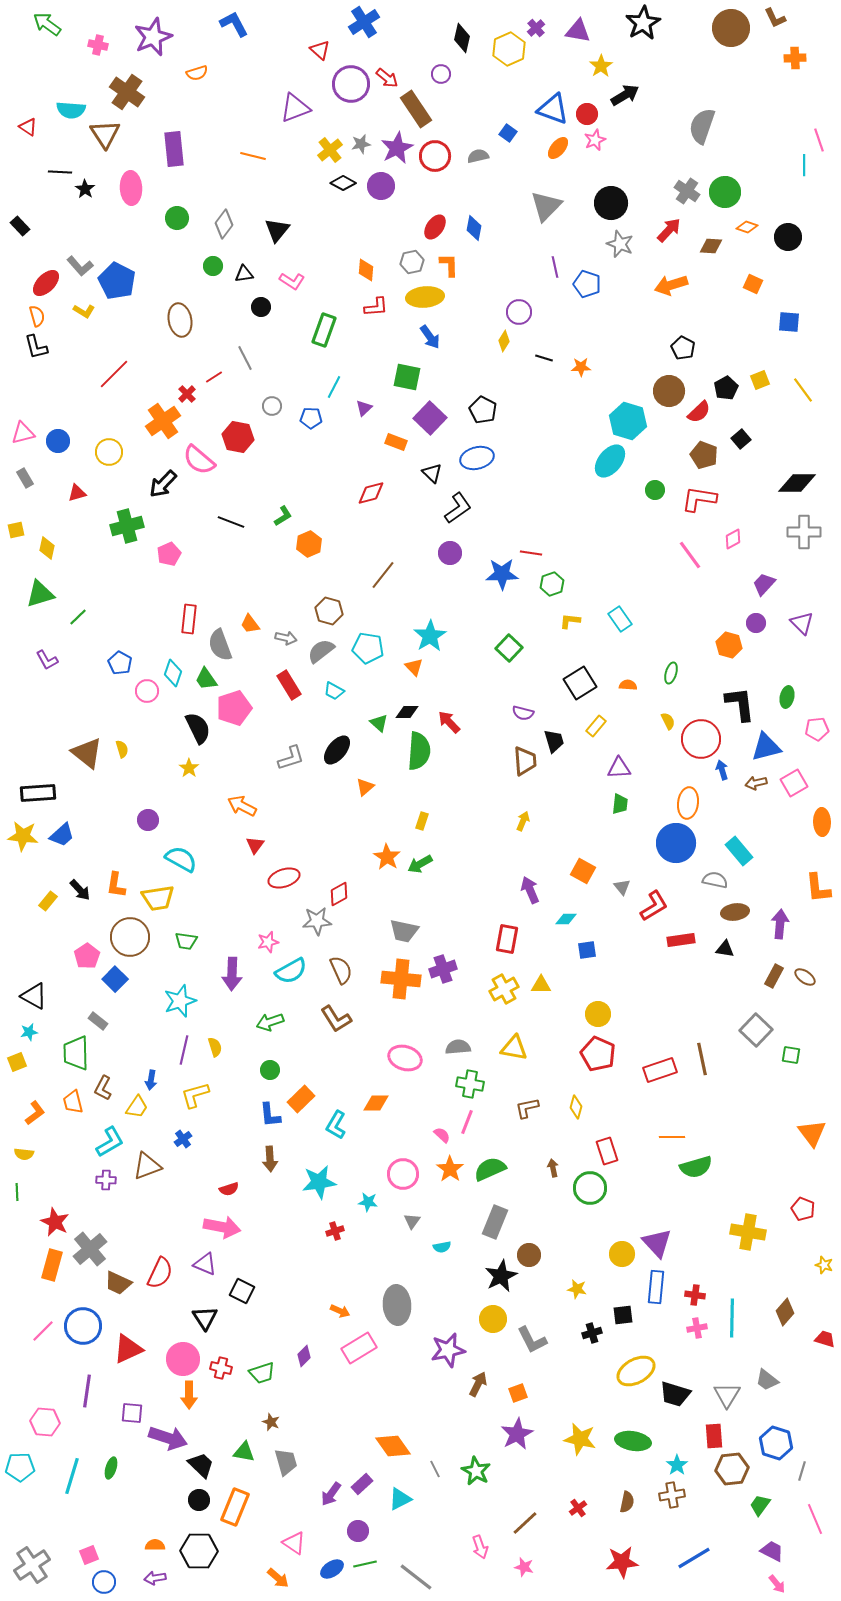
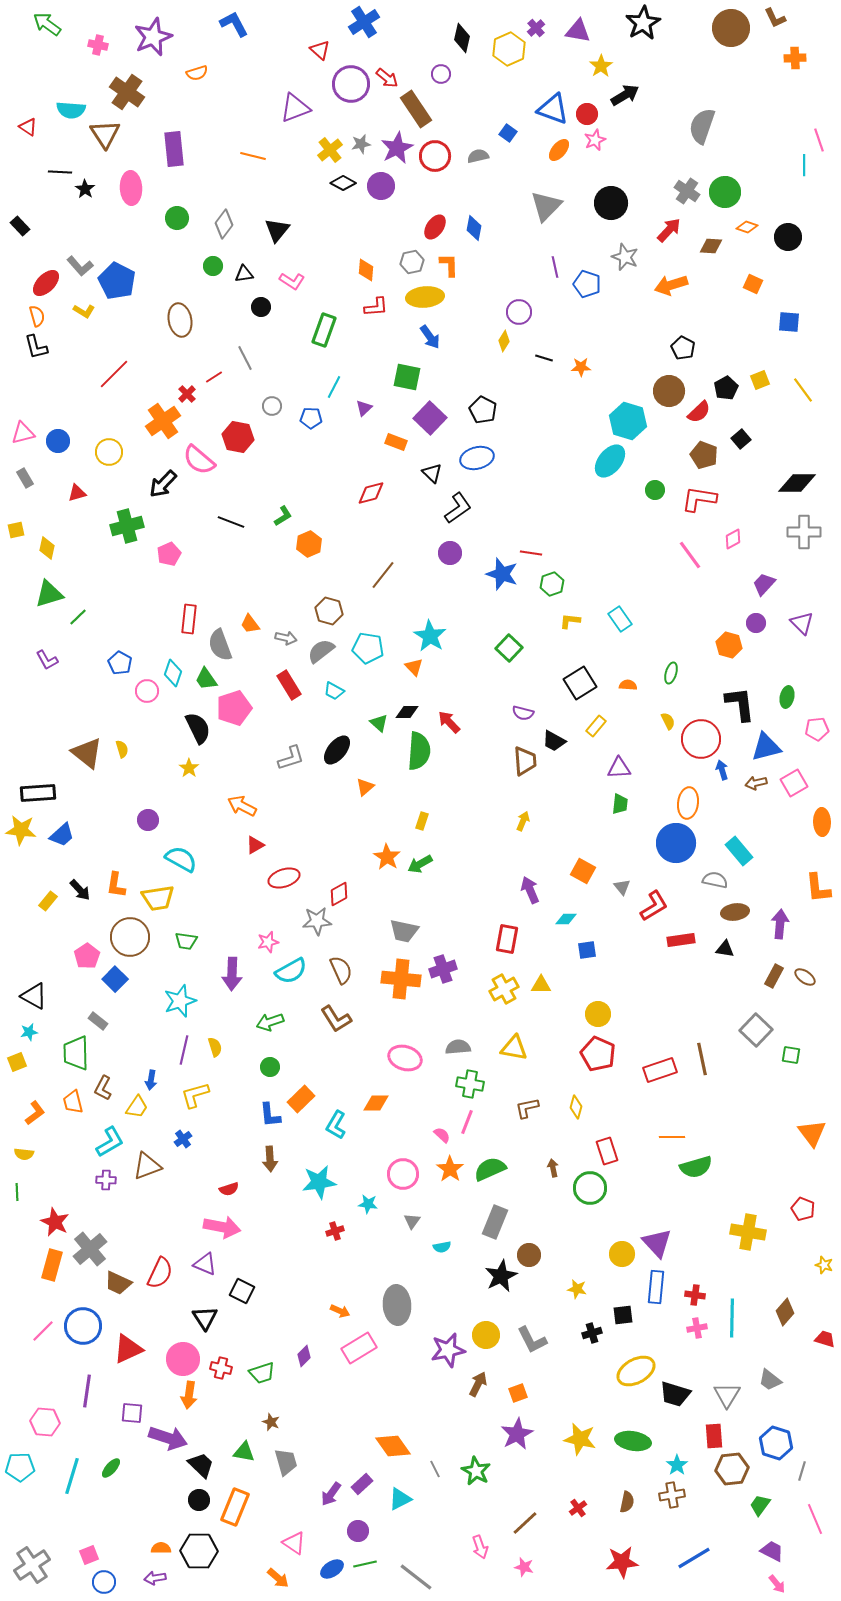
orange ellipse at (558, 148): moved 1 px right, 2 px down
gray star at (620, 244): moved 5 px right, 13 px down
blue star at (502, 574): rotated 20 degrees clockwise
green triangle at (40, 594): moved 9 px right
cyan star at (430, 636): rotated 8 degrees counterclockwise
black trapezoid at (554, 741): rotated 135 degrees clockwise
yellow star at (23, 836): moved 2 px left, 6 px up
red triangle at (255, 845): rotated 24 degrees clockwise
green circle at (270, 1070): moved 3 px up
cyan star at (368, 1202): moved 2 px down
yellow circle at (493, 1319): moved 7 px left, 16 px down
gray trapezoid at (767, 1380): moved 3 px right
orange arrow at (189, 1395): rotated 8 degrees clockwise
green ellipse at (111, 1468): rotated 25 degrees clockwise
orange semicircle at (155, 1545): moved 6 px right, 3 px down
